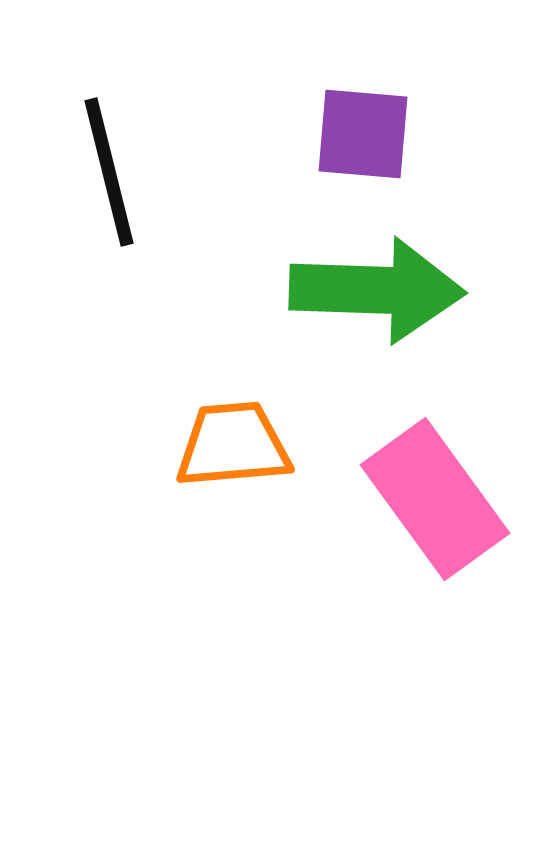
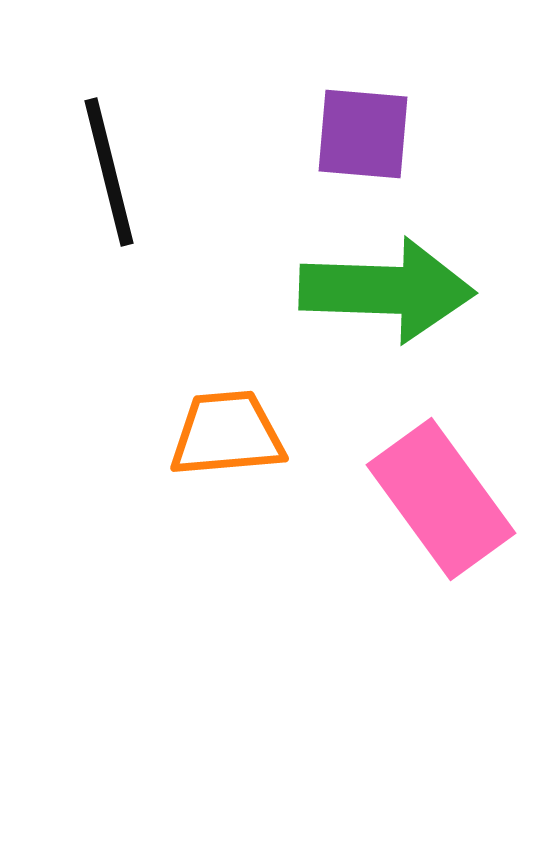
green arrow: moved 10 px right
orange trapezoid: moved 6 px left, 11 px up
pink rectangle: moved 6 px right
